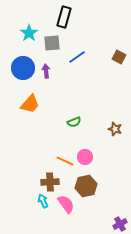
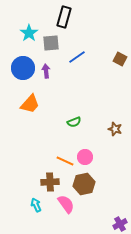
gray square: moved 1 px left
brown square: moved 1 px right, 2 px down
brown hexagon: moved 2 px left, 2 px up
cyan arrow: moved 7 px left, 4 px down
